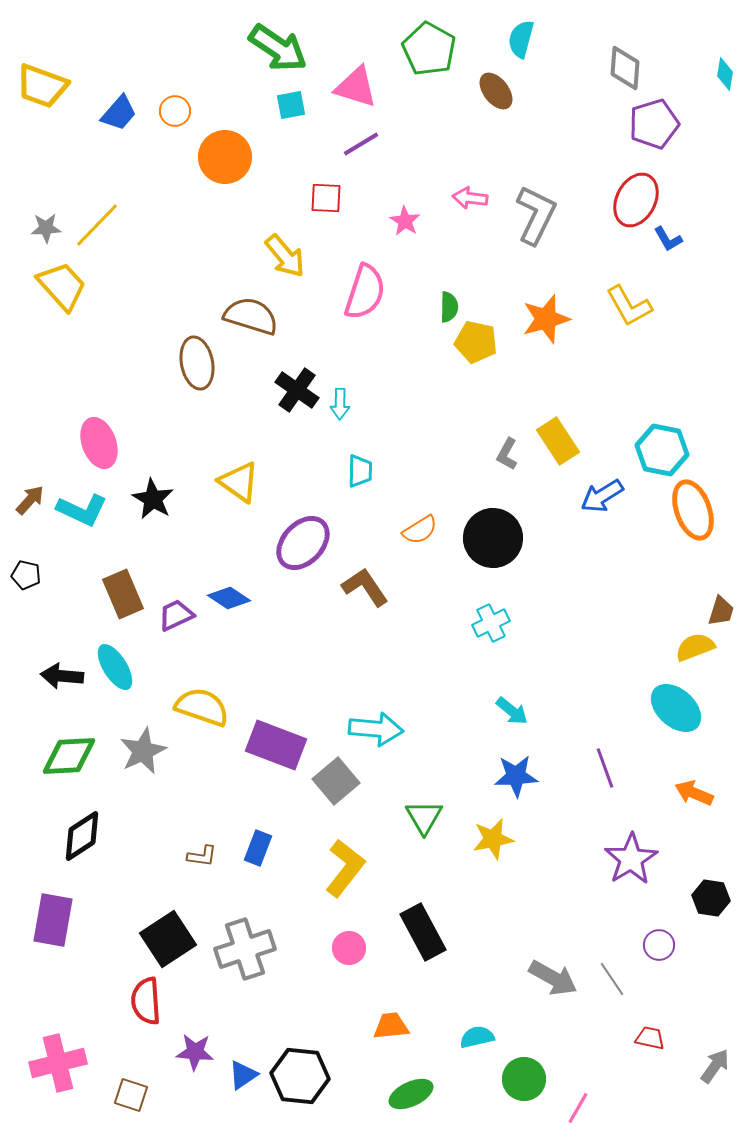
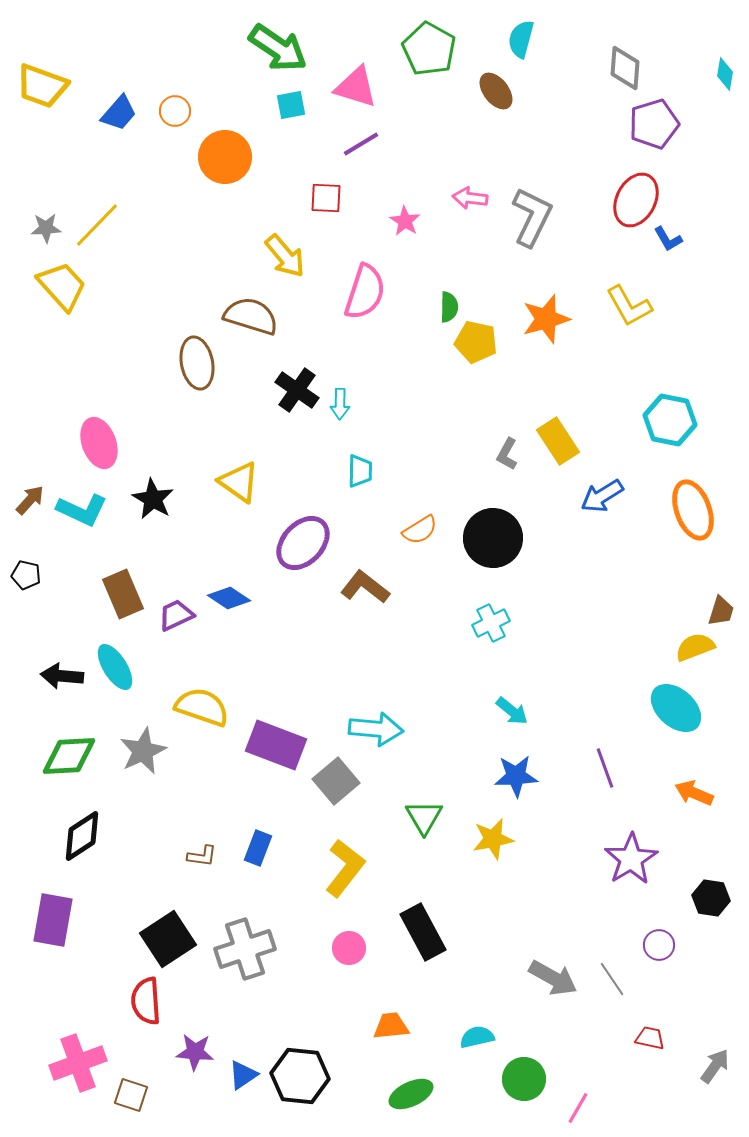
gray L-shape at (536, 215): moved 4 px left, 2 px down
cyan hexagon at (662, 450): moved 8 px right, 30 px up
brown L-shape at (365, 587): rotated 18 degrees counterclockwise
pink cross at (58, 1063): moved 20 px right; rotated 6 degrees counterclockwise
